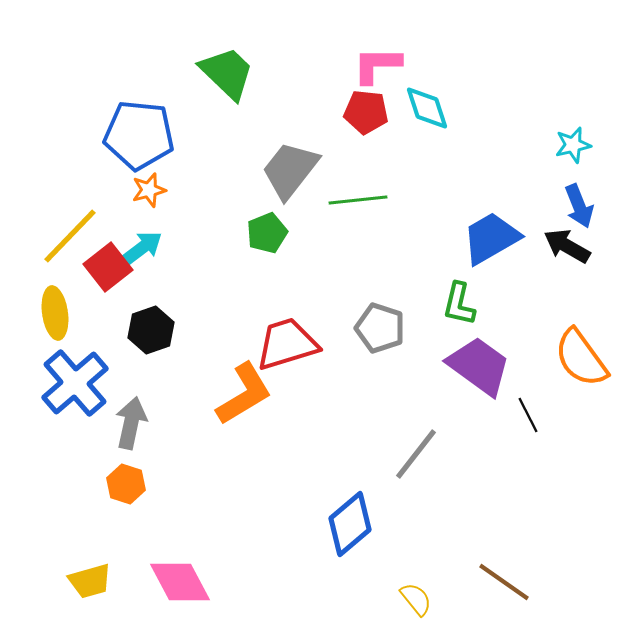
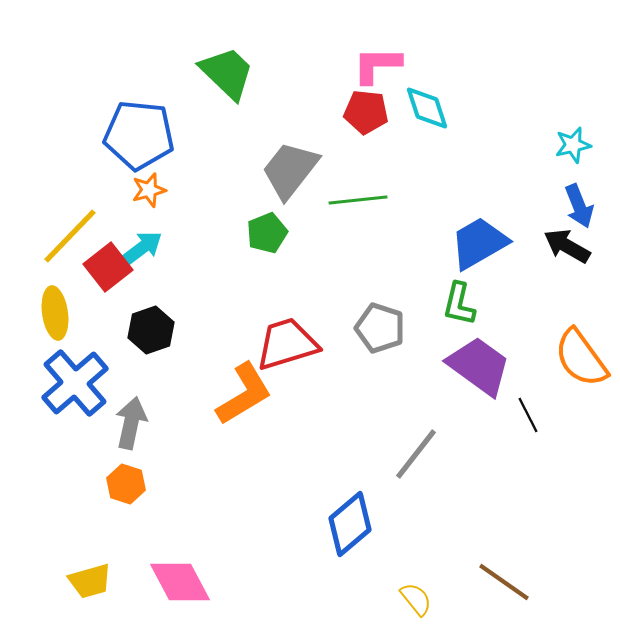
blue trapezoid: moved 12 px left, 5 px down
